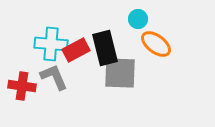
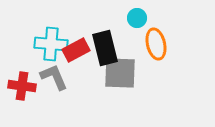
cyan circle: moved 1 px left, 1 px up
orange ellipse: rotated 40 degrees clockwise
